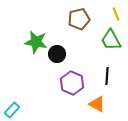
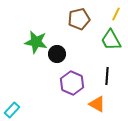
yellow line: rotated 48 degrees clockwise
